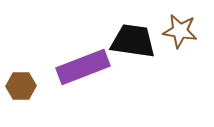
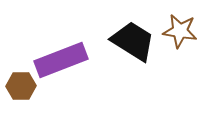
black trapezoid: rotated 24 degrees clockwise
purple rectangle: moved 22 px left, 7 px up
